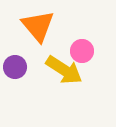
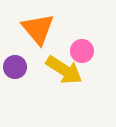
orange triangle: moved 3 px down
